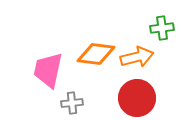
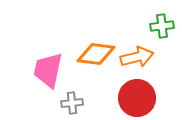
green cross: moved 2 px up
